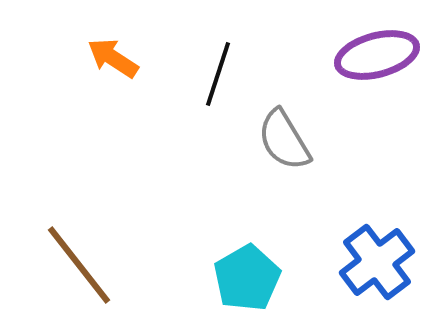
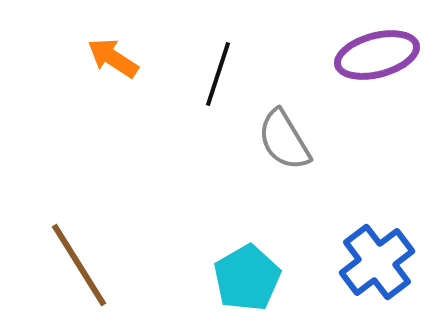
brown line: rotated 6 degrees clockwise
